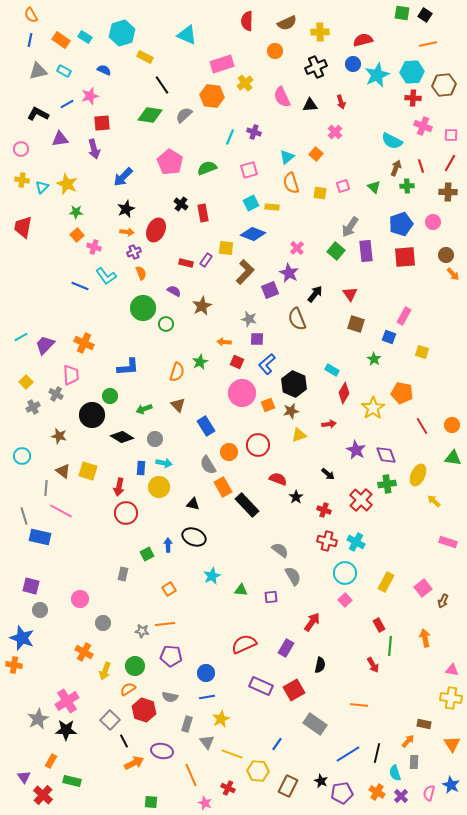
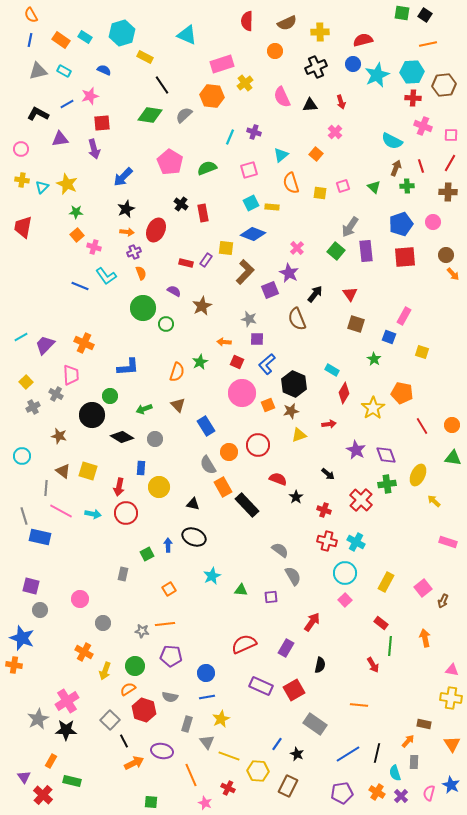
cyan triangle at (287, 157): moved 6 px left, 2 px up
cyan arrow at (164, 463): moved 71 px left, 51 px down
red rectangle at (379, 625): moved 2 px right, 2 px up; rotated 24 degrees counterclockwise
yellow line at (232, 754): moved 3 px left, 2 px down
black star at (321, 781): moved 24 px left, 27 px up
